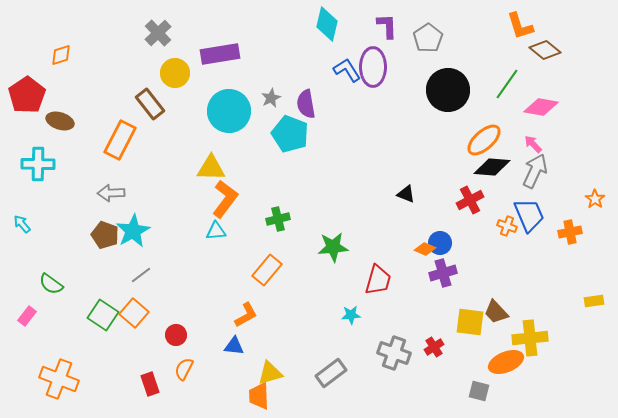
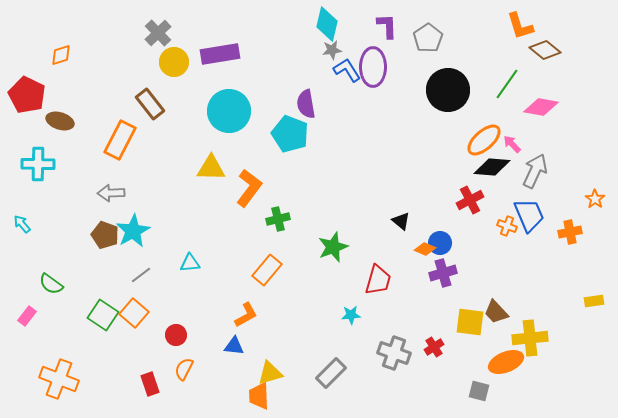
yellow circle at (175, 73): moved 1 px left, 11 px up
red pentagon at (27, 95): rotated 12 degrees counterclockwise
gray star at (271, 98): moved 61 px right, 48 px up; rotated 18 degrees clockwise
pink arrow at (533, 144): moved 21 px left
black triangle at (406, 194): moved 5 px left, 27 px down; rotated 18 degrees clockwise
orange L-shape at (225, 199): moved 24 px right, 11 px up
cyan triangle at (216, 231): moved 26 px left, 32 px down
green star at (333, 247): rotated 16 degrees counterclockwise
gray rectangle at (331, 373): rotated 8 degrees counterclockwise
